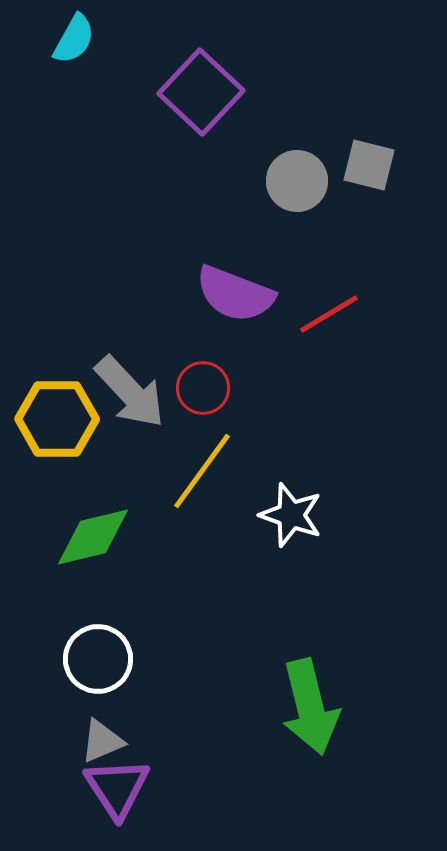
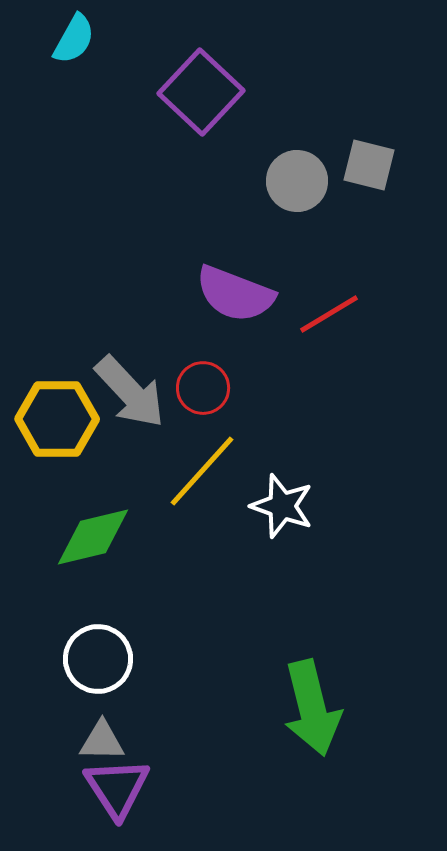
yellow line: rotated 6 degrees clockwise
white star: moved 9 px left, 9 px up
green arrow: moved 2 px right, 1 px down
gray triangle: rotated 24 degrees clockwise
